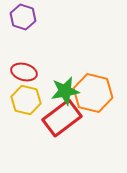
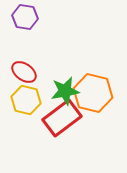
purple hexagon: moved 2 px right; rotated 10 degrees counterclockwise
red ellipse: rotated 20 degrees clockwise
